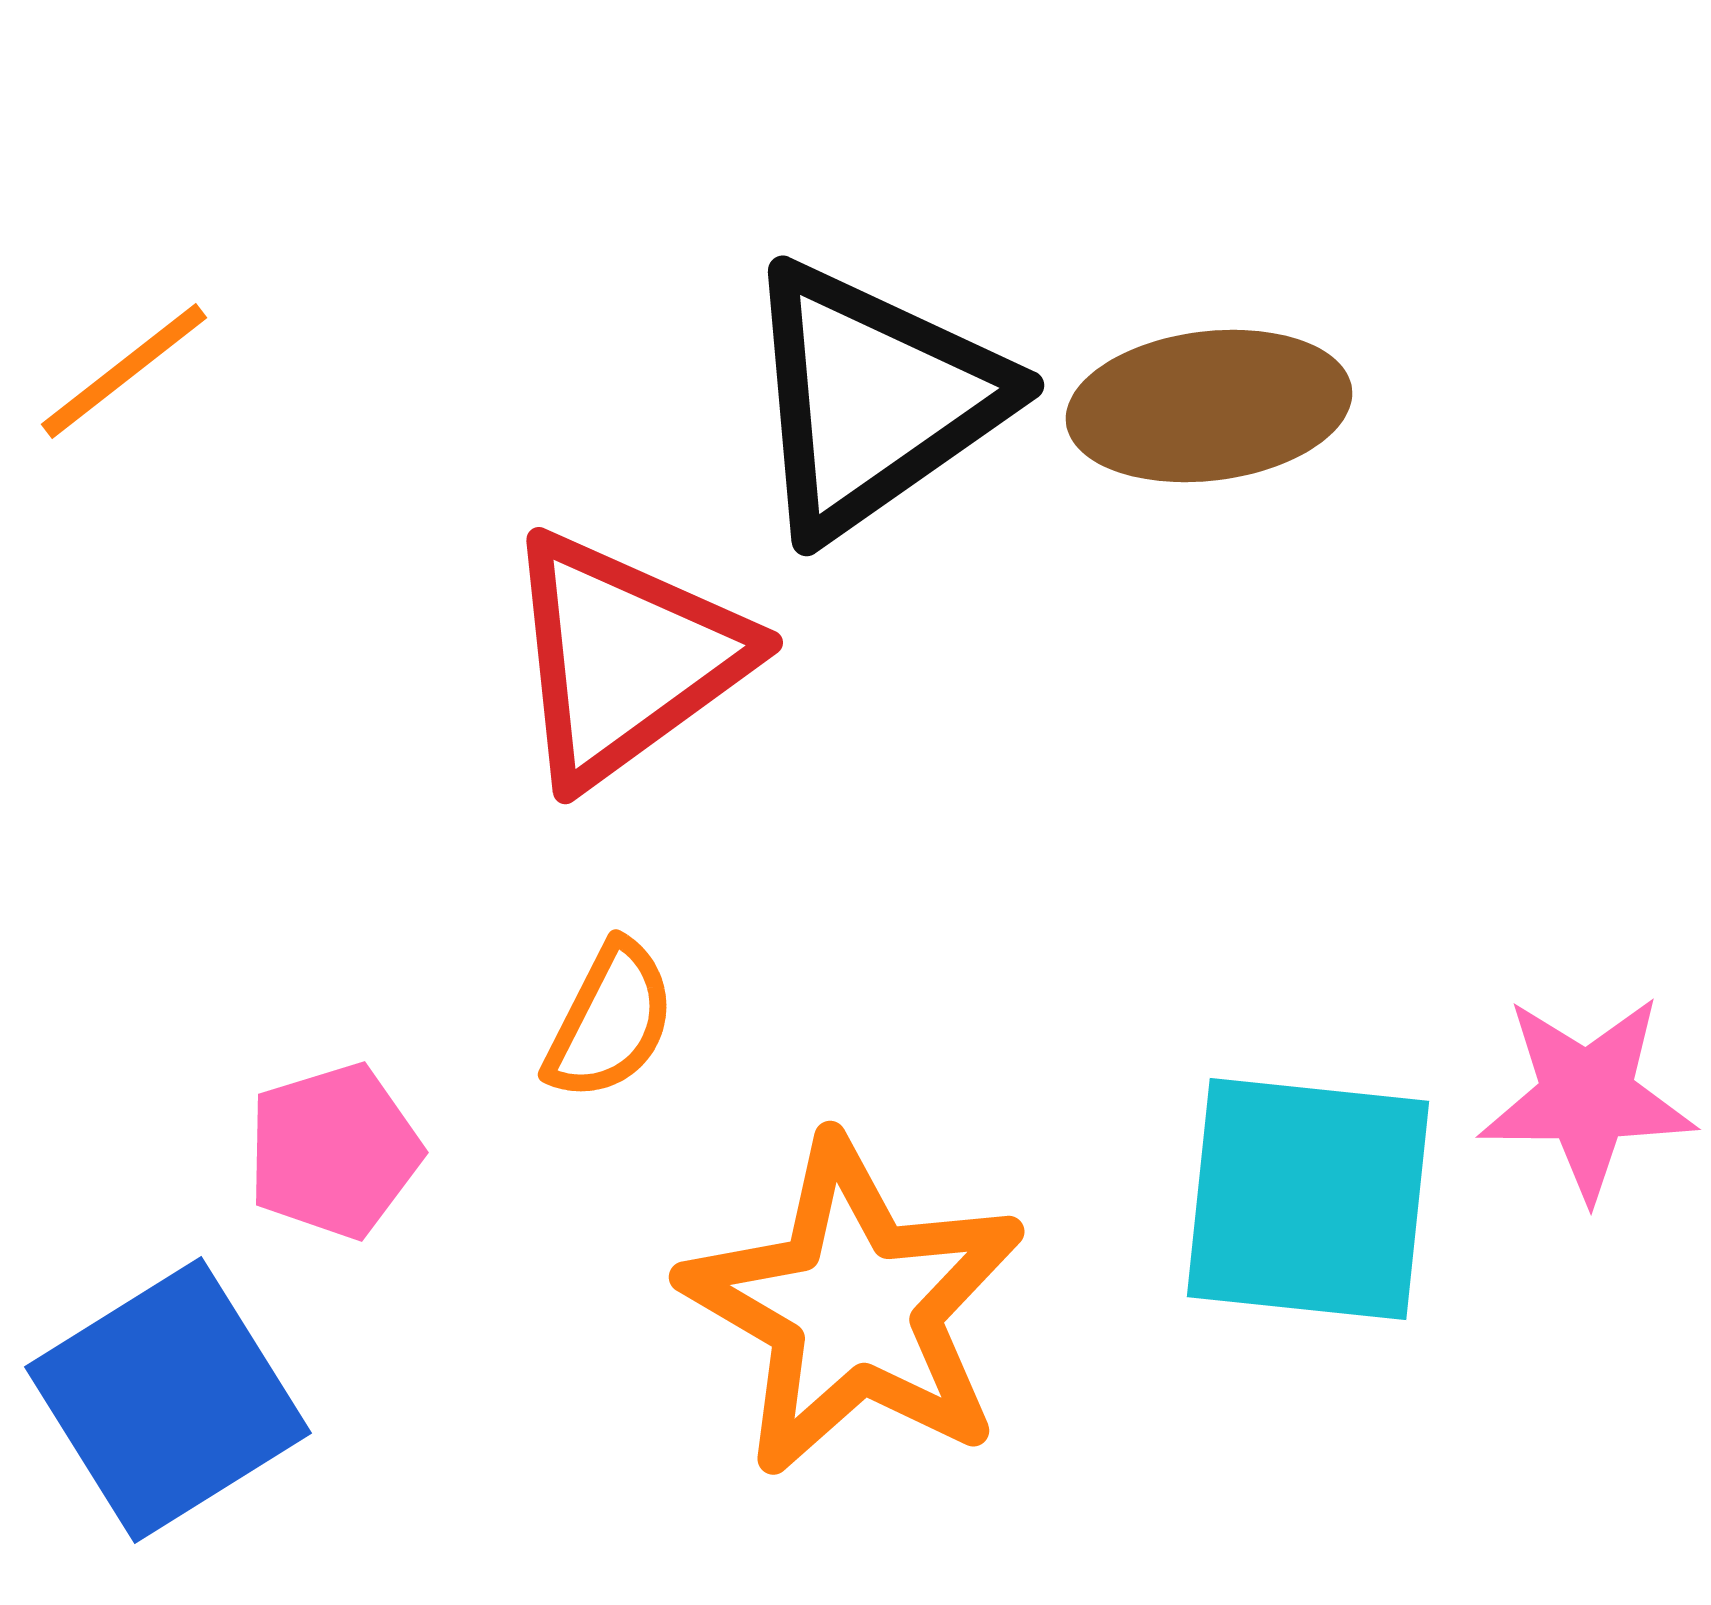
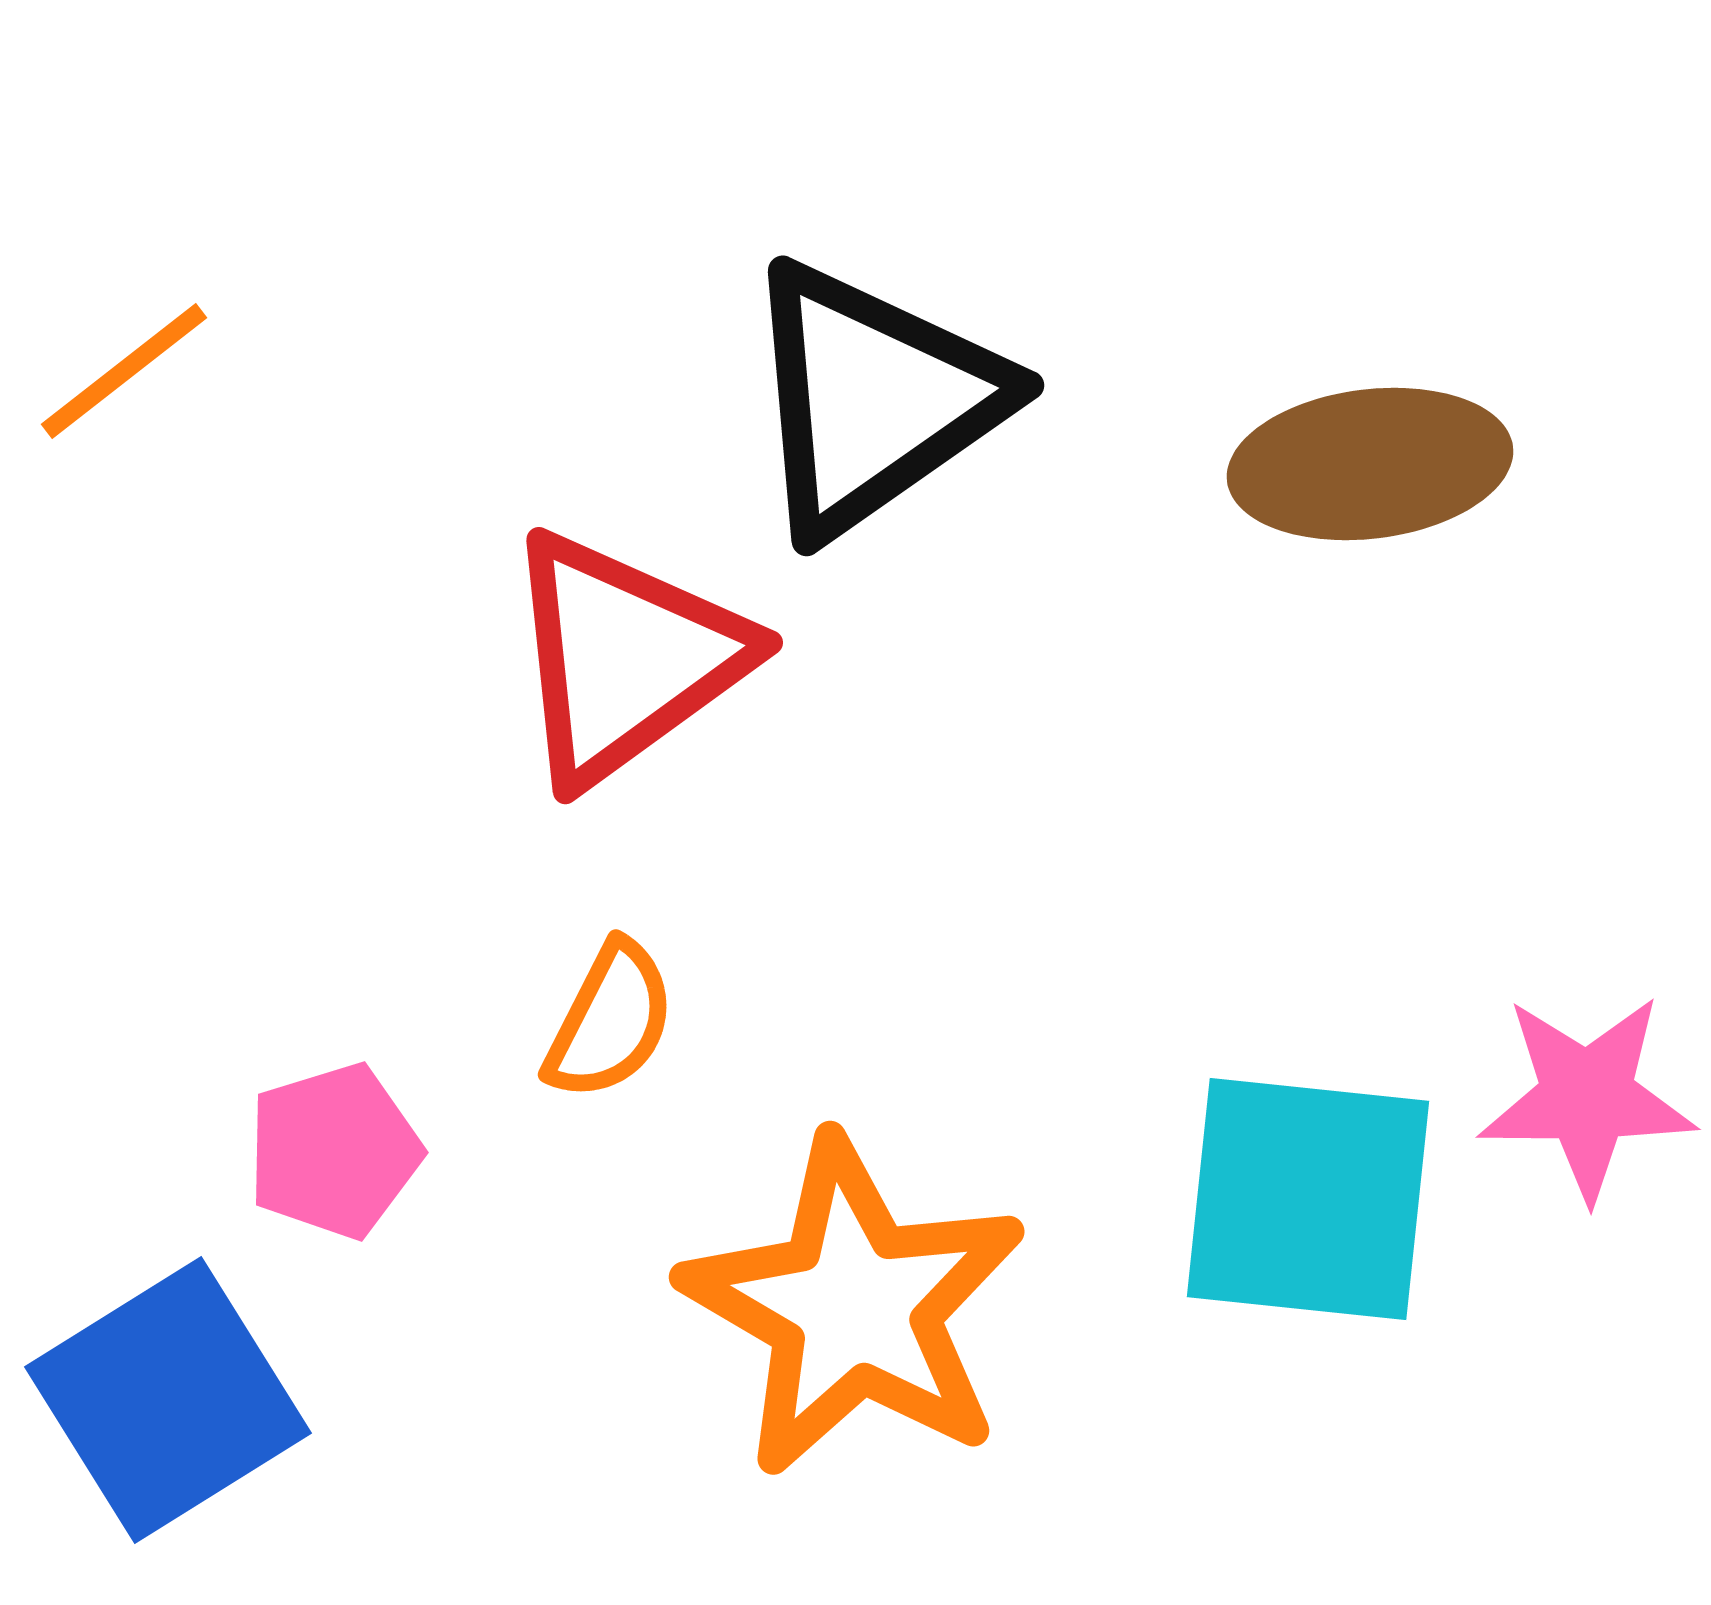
brown ellipse: moved 161 px right, 58 px down
